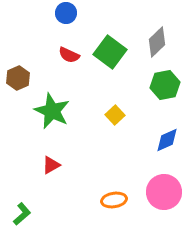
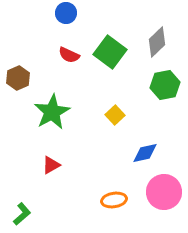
green star: moved 1 px down; rotated 18 degrees clockwise
blue diamond: moved 22 px left, 13 px down; rotated 12 degrees clockwise
